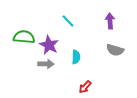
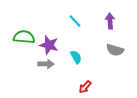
cyan line: moved 7 px right
purple star: rotated 12 degrees counterclockwise
cyan semicircle: rotated 32 degrees counterclockwise
